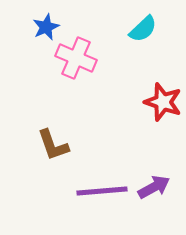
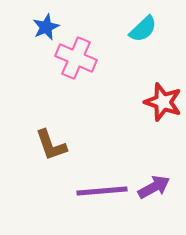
brown L-shape: moved 2 px left
